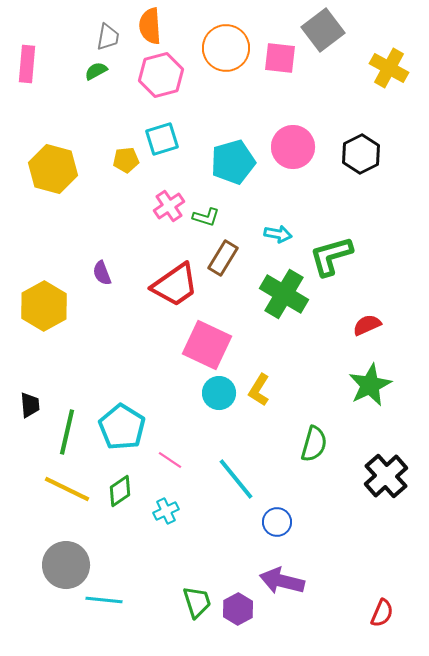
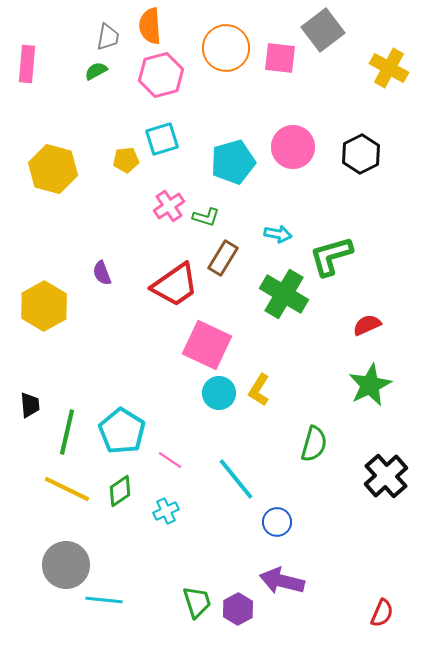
cyan pentagon at (122, 427): moved 4 px down
